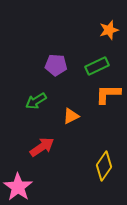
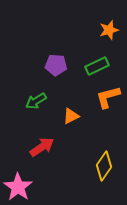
orange L-shape: moved 3 px down; rotated 16 degrees counterclockwise
